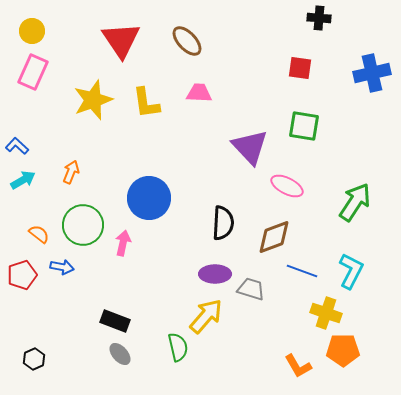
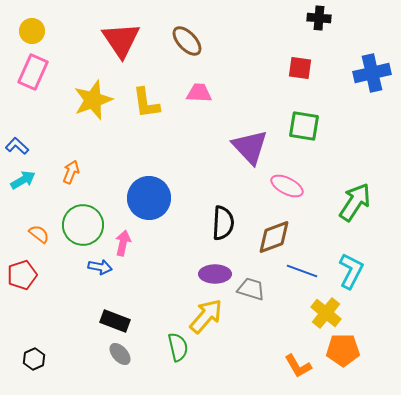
blue arrow: moved 38 px right
yellow cross: rotated 20 degrees clockwise
